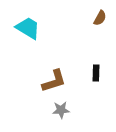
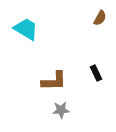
cyan trapezoid: moved 2 px left, 1 px down
black rectangle: rotated 28 degrees counterclockwise
brown L-shape: rotated 16 degrees clockwise
